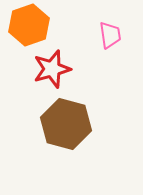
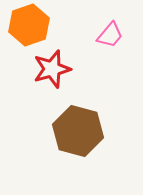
pink trapezoid: rotated 48 degrees clockwise
brown hexagon: moved 12 px right, 7 px down
